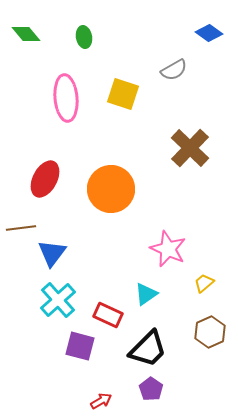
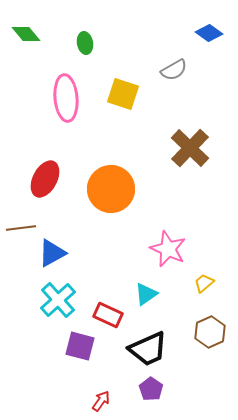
green ellipse: moved 1 px right, 6 px down
blue triangle: rotated 24 degrees clockwise
black trapezoid: rotated 21 degrees clockwise
red arrow: rotated 25 degrees counterclockwise
